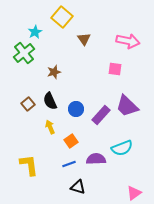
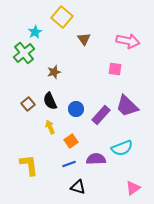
pink triangle: moved 1 px left, 5 px up
